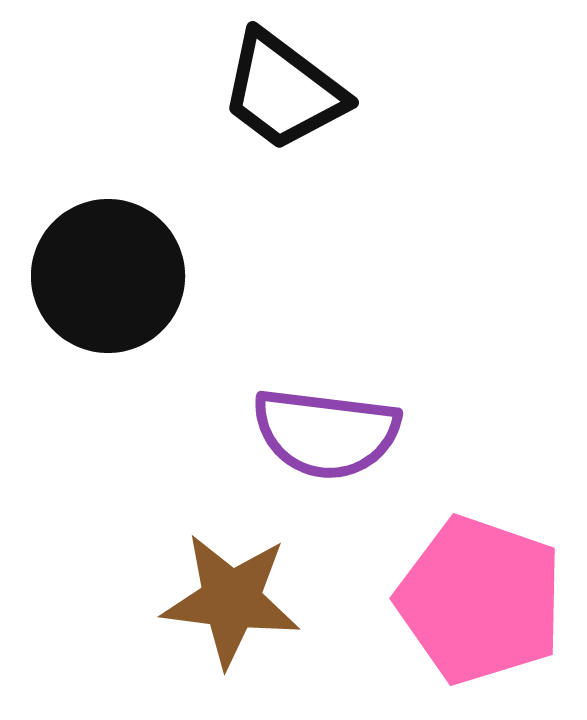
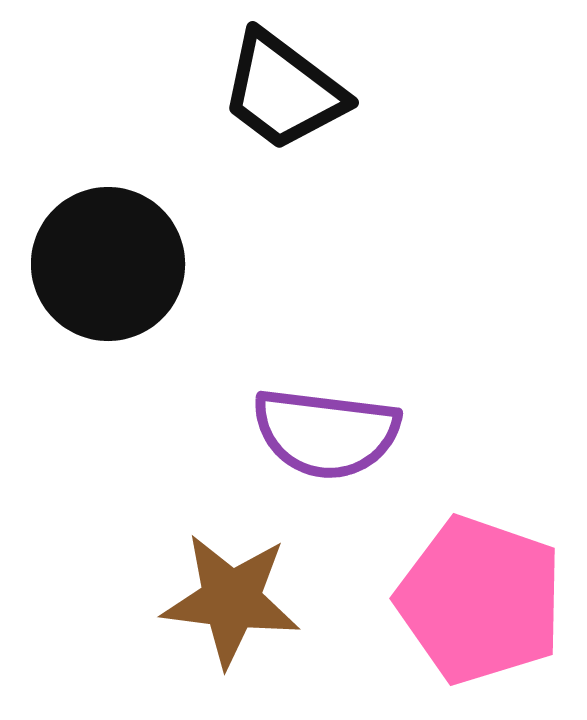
black circle: moved 12 px up
